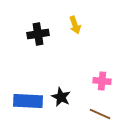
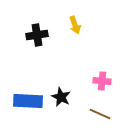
black cross: moved 1 px left, 1 px down
